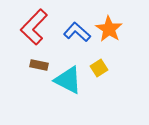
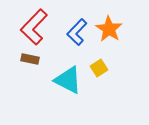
blue L-shape: rotated 88 degrees counterclockwise
brown rectangle: moved 9 px left, 6 px up
